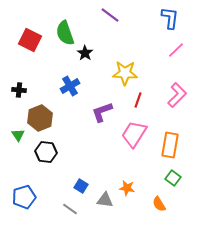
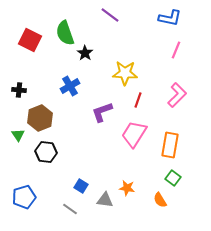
blue L-shape: rotated 95 degrees clockwise
pink line: rotated 24 degrees counterclockwise
orange semicircle: moved 1 px right, 4 px up
